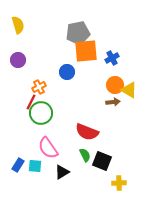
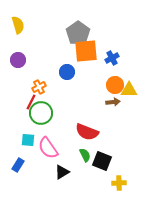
gray pentagon: rotated 25 degrees counterclockwise
yellow triangle: rotated 30 degrees counterclockwise
cyan square: moved 7 px left, 26 px up
